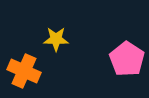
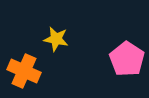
yellow star: rotated 10 degrees clockwise
